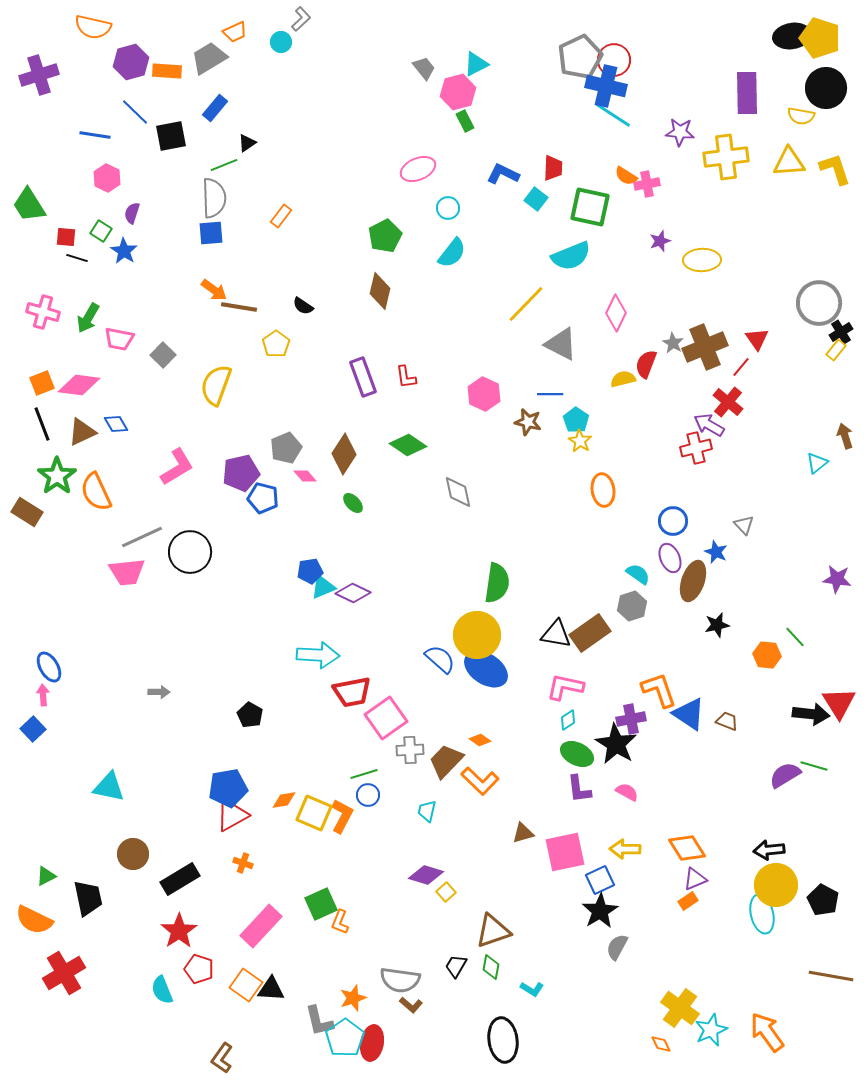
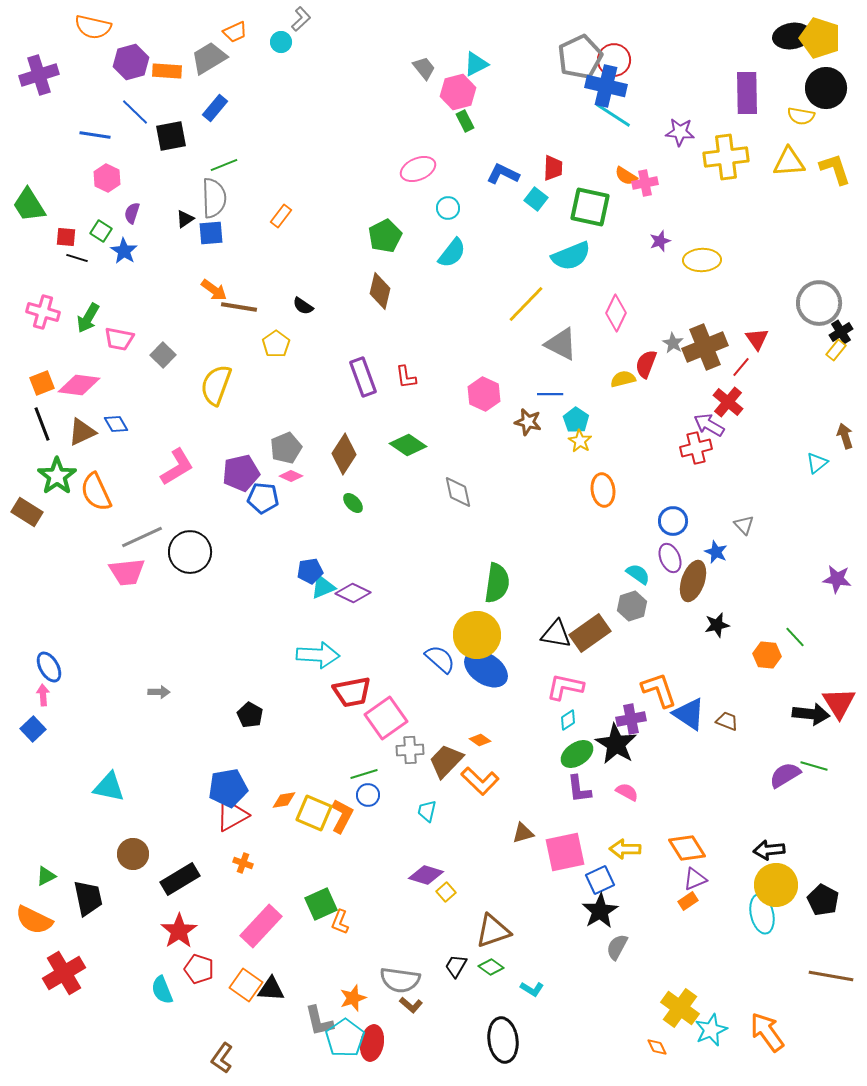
black triangle at (247, 143): moved 62 px left, 76 px down
pink cross at (647, 184): moved 2 px left, 1 px up
pink diamond at (305, 476): moved 14 px left; rotated 25 degrees counterclockwise
blue pentagon at (263, 498): rotated 8 degrees counterclockwise
green ellipse at (577, 754): rotated 60 degrees counterclockwise
green diamond at (491, 967): rotated 65 degrees counterclockwise
orange diamond at (661, 1044): moved 4 px left, 3 px down
